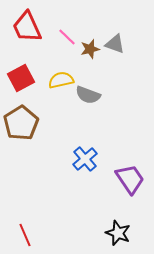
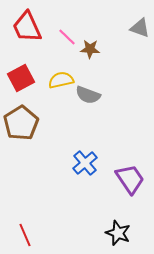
gray triangle: moved 25 px right, 16 px up
brown star: rotated 18 degrees clockwise
blue cross: moved 4 px down
